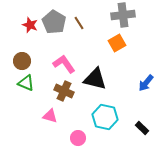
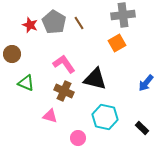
brown circle: moved 10 px left, 7 px up
